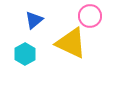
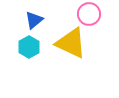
pink circle: moved 1 px left, 2 px up
cyan hexagon: moved 4 px right, 7 px up
